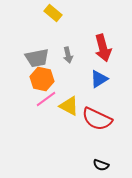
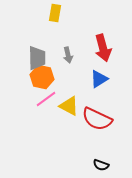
yellow rectangle: moved 2 px right; rotated 60 degrees clockwise
gray trapezoid: rotated 80 degrees counterclockwise
orange hexagon: moved 2 px up
